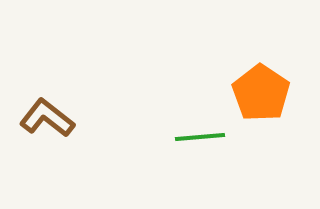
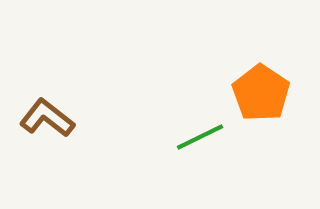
green line: rotated 21 degrees counterclockwise
